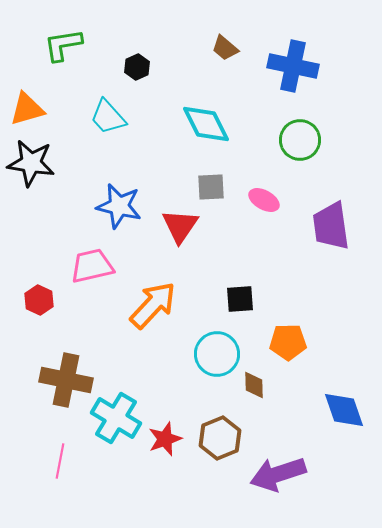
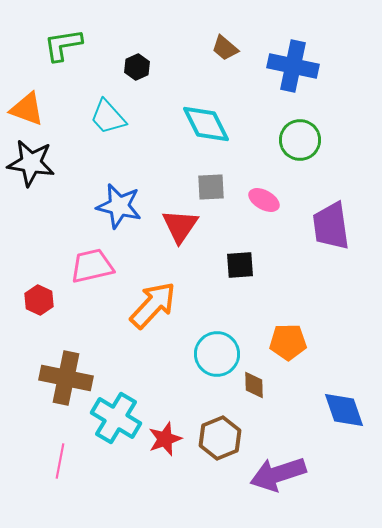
orange triangle: rotated 36 degrees clockwise
black square: moved 34 px up
brown cross: moved 2 px up
